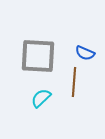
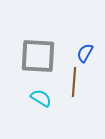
blue semicircle: rotated 96 degrees clockwise
cyan semicircle: rotated 75 degrees clockwise
